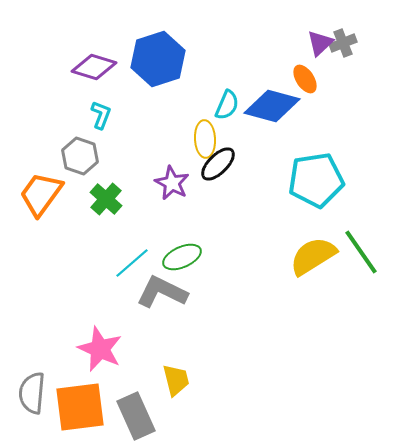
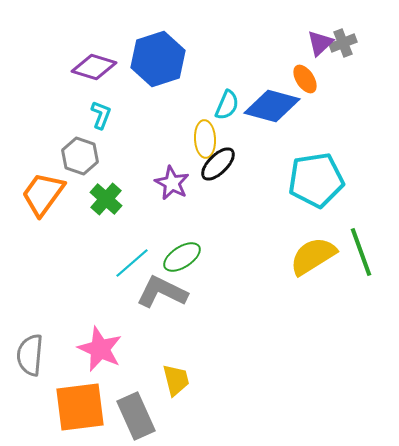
orange trapezoid: moved 2 px right
green line: rotated 15 degrees clockwise
green ellipse: rotated 9 degrees counterclockwise
gray semicircle: moved 2 px left, 38 px up
